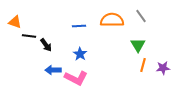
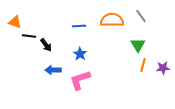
pink L-shape: moved 4 px right, 2 px down; rotated 135 degrees clockwise
